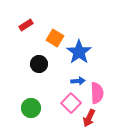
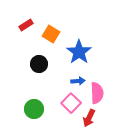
orange square: moved 4 px left, 4 px up
green circle: moved 3 px right, 1 px down
